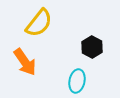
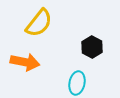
orange arrow: rotated 44 degrees counterclockwise
cyan ellipse: moved 2 px down
